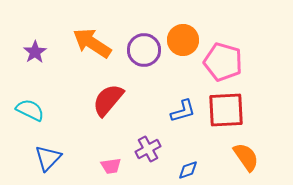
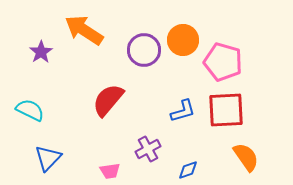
orange arrow: moved 8 px left, 13 px up
purple star: moved 6 px right
pink trapezoid: moved 1 px left, 5 px down
